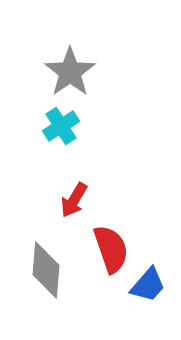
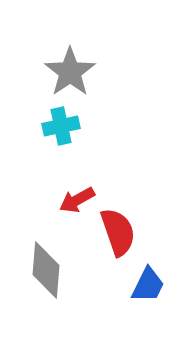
cyan cross: rotated 21 degrees clockwise
red arrow: moved 3 px right; rotated 30 degrees clockwise
red semicircle: moved 7 px right, 17 px up
blue trapezoid: rotated 15 degrees counterclockwise
